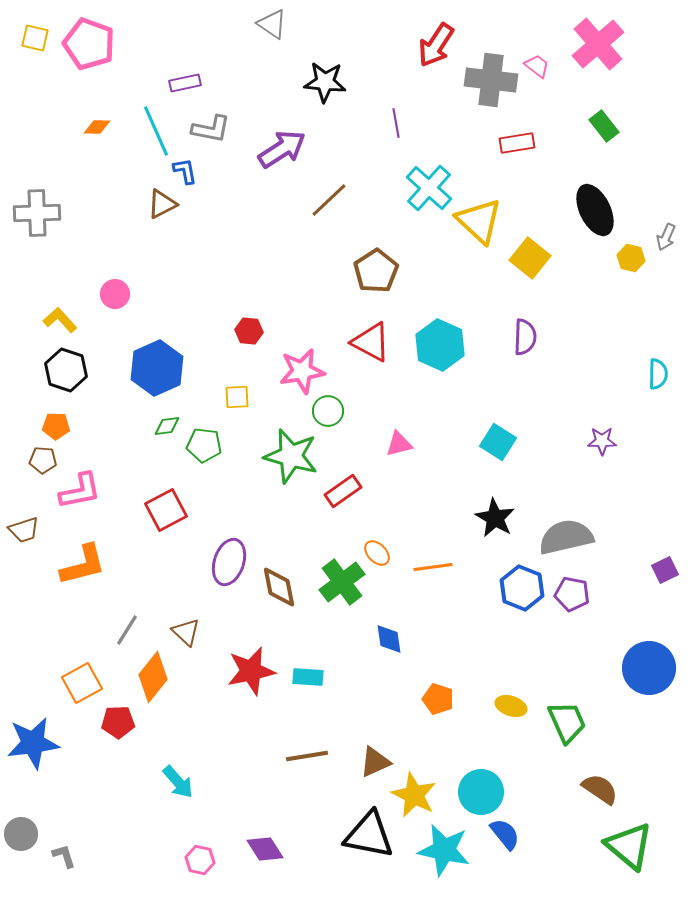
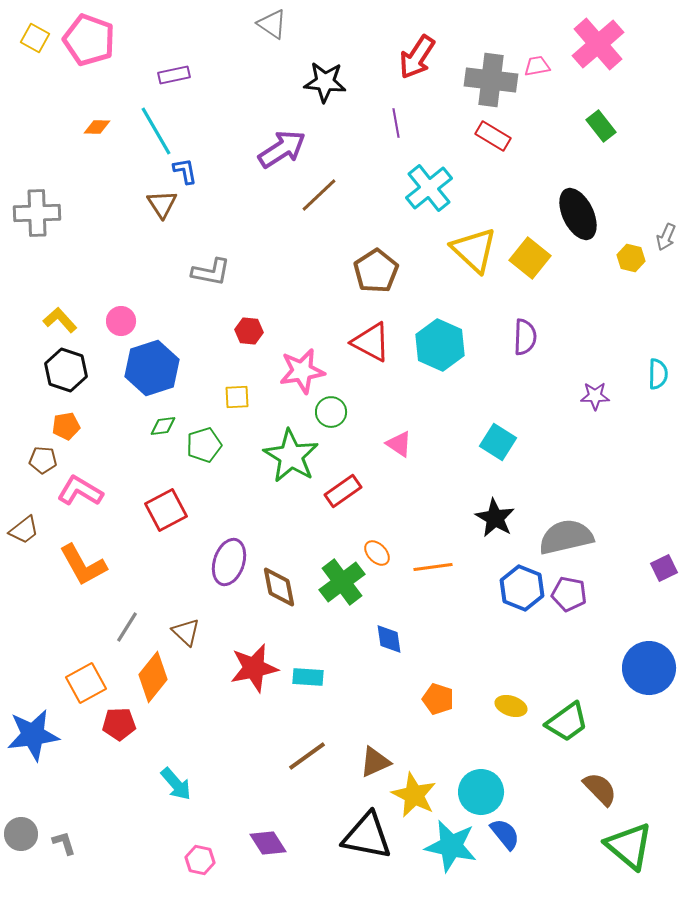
yellow square at (35, 38): rotated 16 degrees clockwise
pink pentagon at (89, 44): moved 4 px up
red arrow at (436, 45): moved 19 px left, 12 px down
pink trapezoid at (537, 66): rotated 48 degrees counterclockwise
purple rectangle at (185, 83): moved 11 px left, 8 px up
green rectangle at (604, 126): moved 3 px left
gray L-shape at (211, 129): moved 143 px down
cyan line at (156, 131): rotated 6 degrees counterclockwise
red rectangle at (517, 143): moved 24 px left, 7 px up; rotated 40 degrees clockwise
cyan cross at (429, 188): rotated 9 degrees clockwise
brown line at (329, 200): moved 10 px left, 5 px up
brown triangle at (162, 204): rotated 36 degrees counterclockwise
black ellipse at (595, 210): moved 17 px left, 4 px down
yellow triangle at (479, 221): moved 5 px left, 29 px down
pink circle at (115, 294): moved 6 px right, 27 px down
blue hexagon at (157, 368): moved 5 px left; rotated 6 degrees clockwise
green circle at (328, 411): moved 3 px right, 1 px down
orange pentagon at (56, 426): moved 10 px right; rotated 12 degrees counterclockwise
green diamond at (167, 426): moved 4 px left
purple star at (602, 441): moved 7 px left, 45 px up
pink triangle at (399, 444): rotated 48 degrees clockwise
green pentagon at (204, 445): rotated 24 degrees counterclockwise
green star at (291, 456): rotated 16 degrees clockwise
pink L-shape at (80, 491): rotated 138 degrees counterclockwise
brown trapezoid at (24, 530): rotated 20 degrees counterclockwise
orange L-shape at (83, 565): rotated 75 degrees clockwise
purple square at (665, 570): moved 1 px left, 2 px up
purple pentagon at (572, 594): moved 3 px left
gray line at (127, 630): moved 3 px up
red star at (251, 671): moved 3 px right, 3 px up
orange square at (82, 683): moved 4 px right
red pentagon at (118, 722): moved 1 px right, 2 px down
green trapezoid at (567, 722): rotated 78 degrees clockwise
blue star at (33, 743): moved 8 px up
brown line at (307, 756): rotated 27 degrees counterclockwise
cyan arrow at (178, 782): moved 2 px left, 2 px down
brown semicircle at (600, 789): rotated 12 degrees clockwise
black triangle at (369, 835): moved 2 px left, 1 px down
purple diamond at (265, 849): moved 3 px right, 6 px up
cyan star at (444, 850): moved 7 px right, 4 px up
gray L-shape at (64, 856): moved 13 px up
